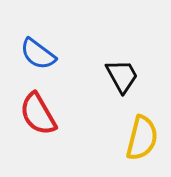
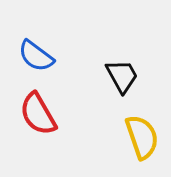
blue semicircle: moved 2 px left, 2 px down
yellow semicircle: moved 1 px up; rotated 33 degrees counterclockwise
